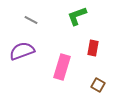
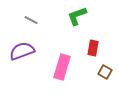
brown square: moved 7 px right, 13 px up
